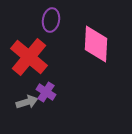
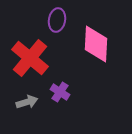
purple ellipse: moved 6 px right
red cross: moved 1 px right, 1 px down
purple cross: moved 14 px right
